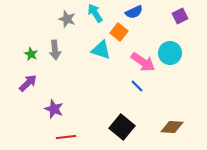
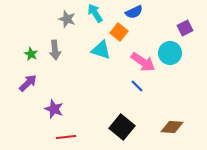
purple square: moved 5 px right, 12 px down
